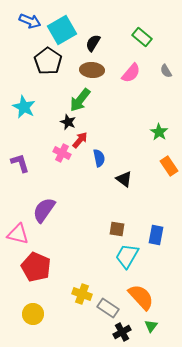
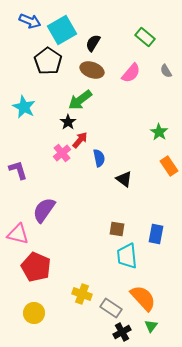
green rectangle: moved 3 px right
brown ellipse: rotated 15 degrees clockwise
green arrow: rotated 15 degrees clockwise
black star: rotated 14 degrees clockwise
pink cross: rotated 24 degrees clockwise
purple L-shape: moved 2 px left, 7 px down
blue rectangle: moved 1 px up
cyan trapezoid: rotated 36 degrees counterclockwise
orange semicircle: moved 2 px right, 1 px down
gray rectangle: moved 3 px right
yellow circle: moved 1 px right, 1 px up
